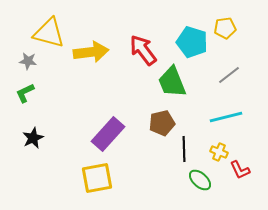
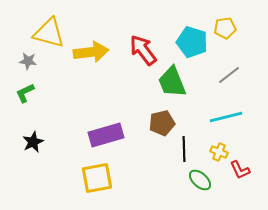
purple rectangle: moved 2 px left, 1 px down; rotated 32 degrees clockwise
black star: moved 4 px down
